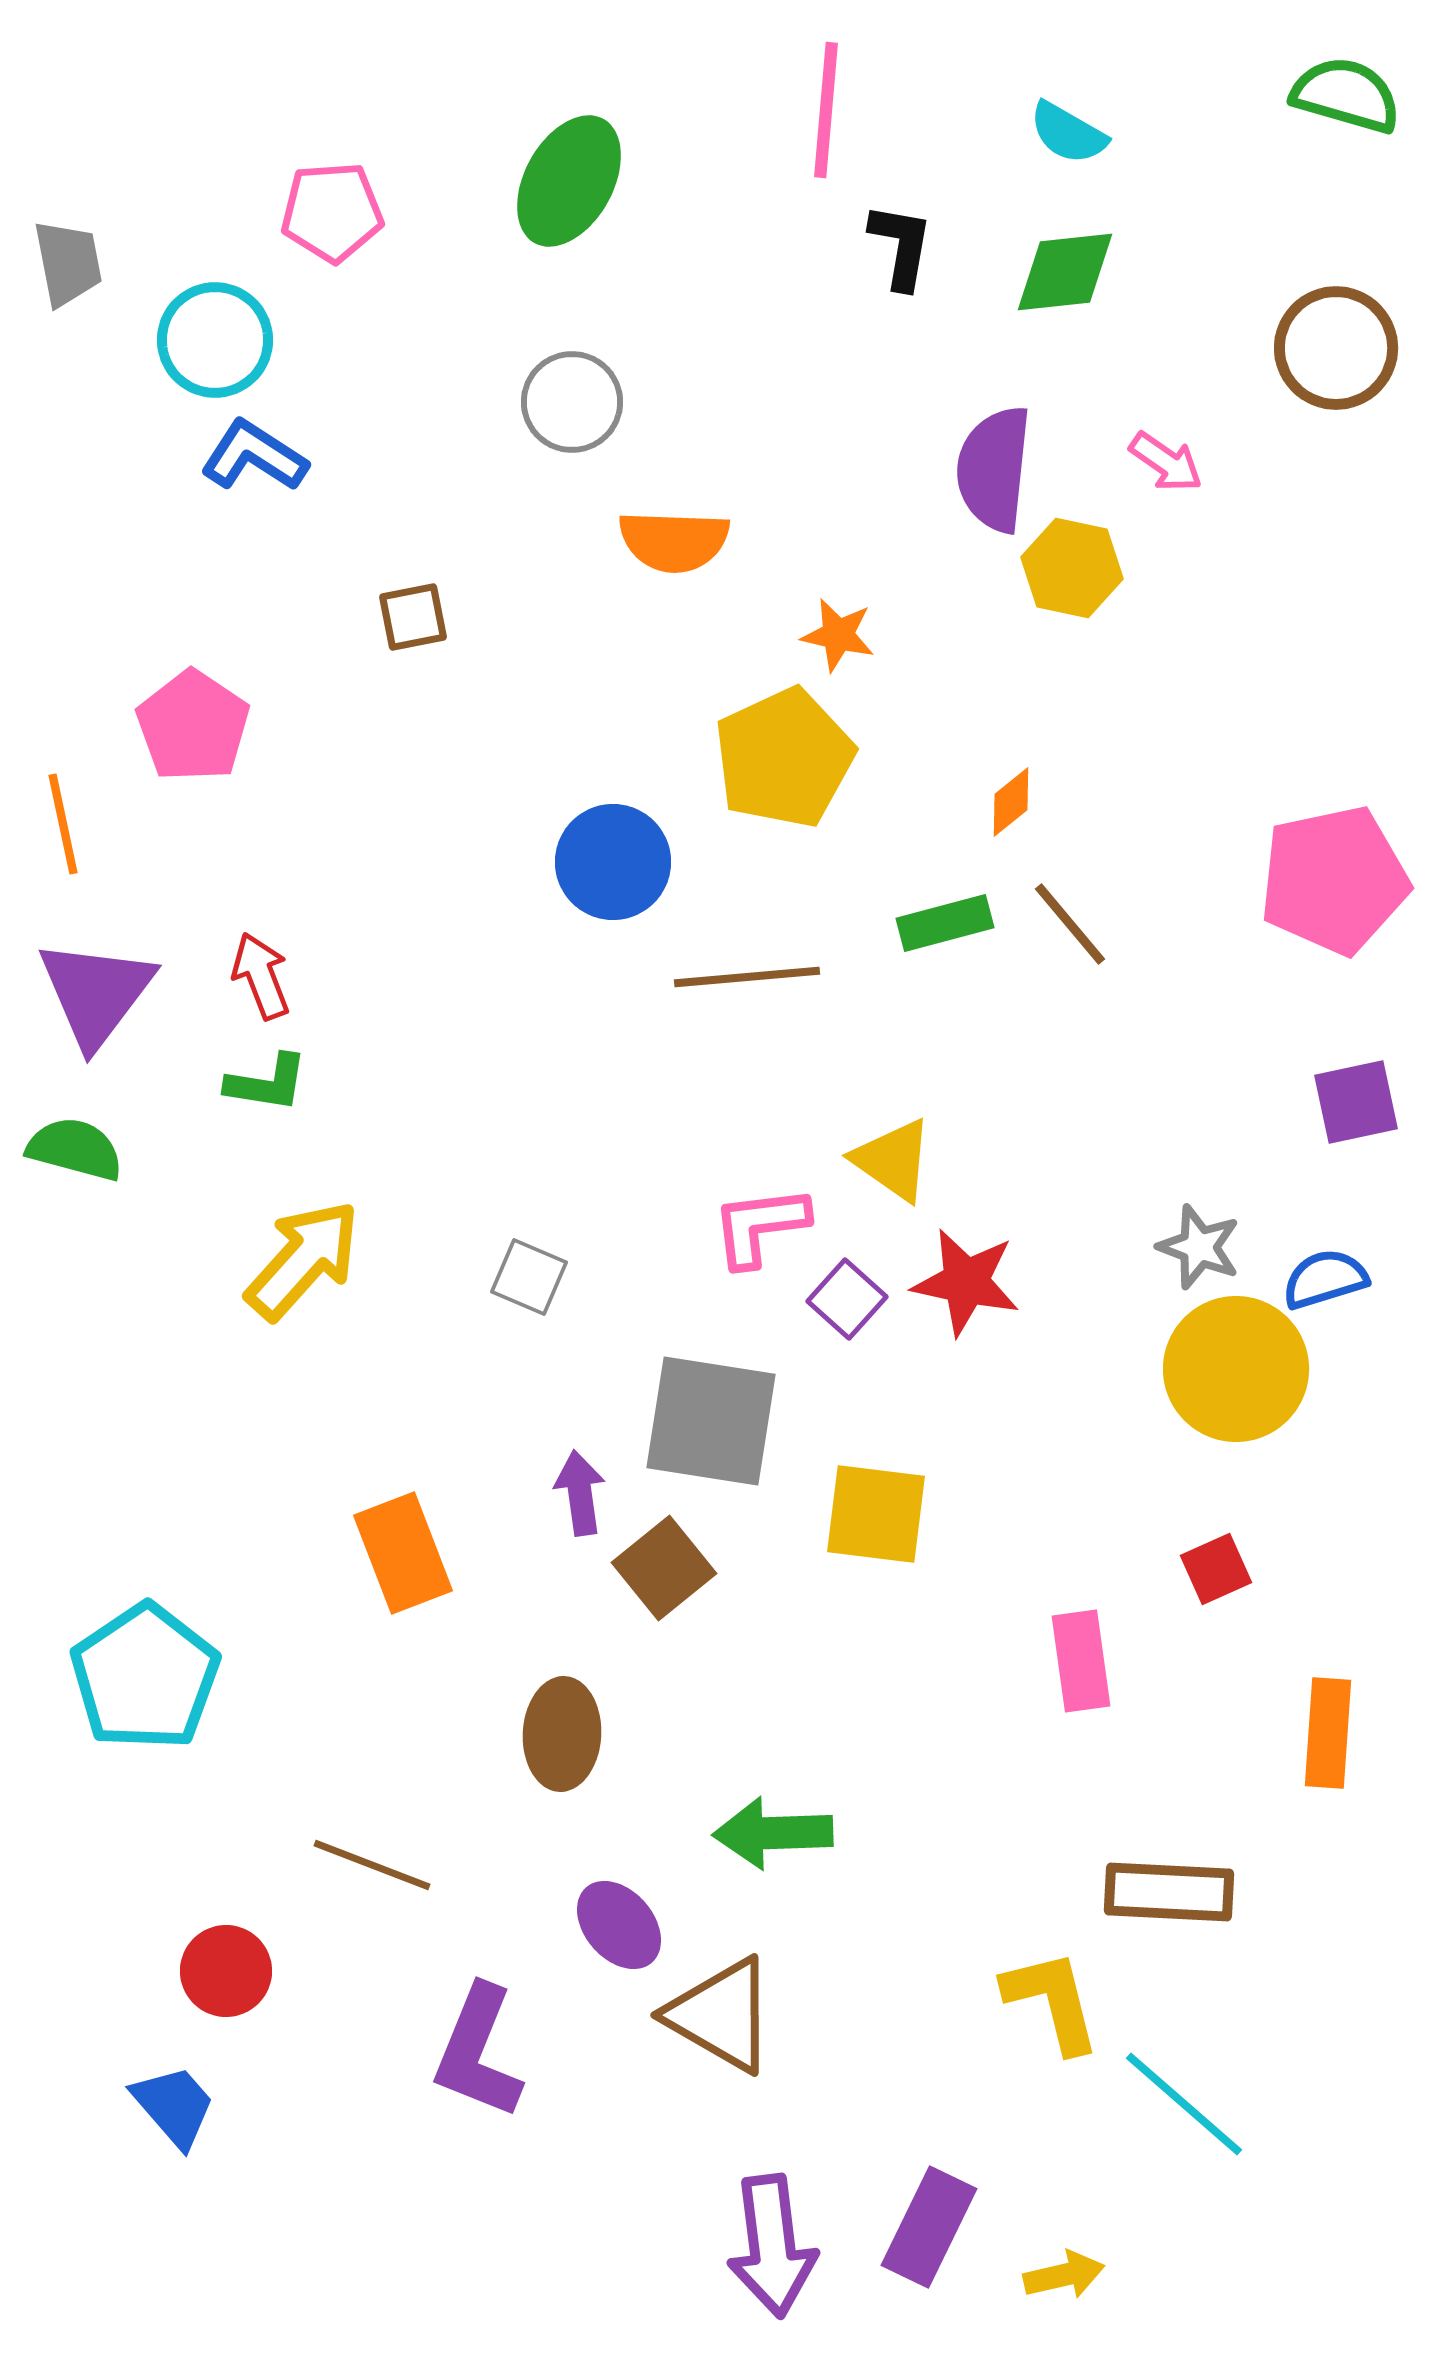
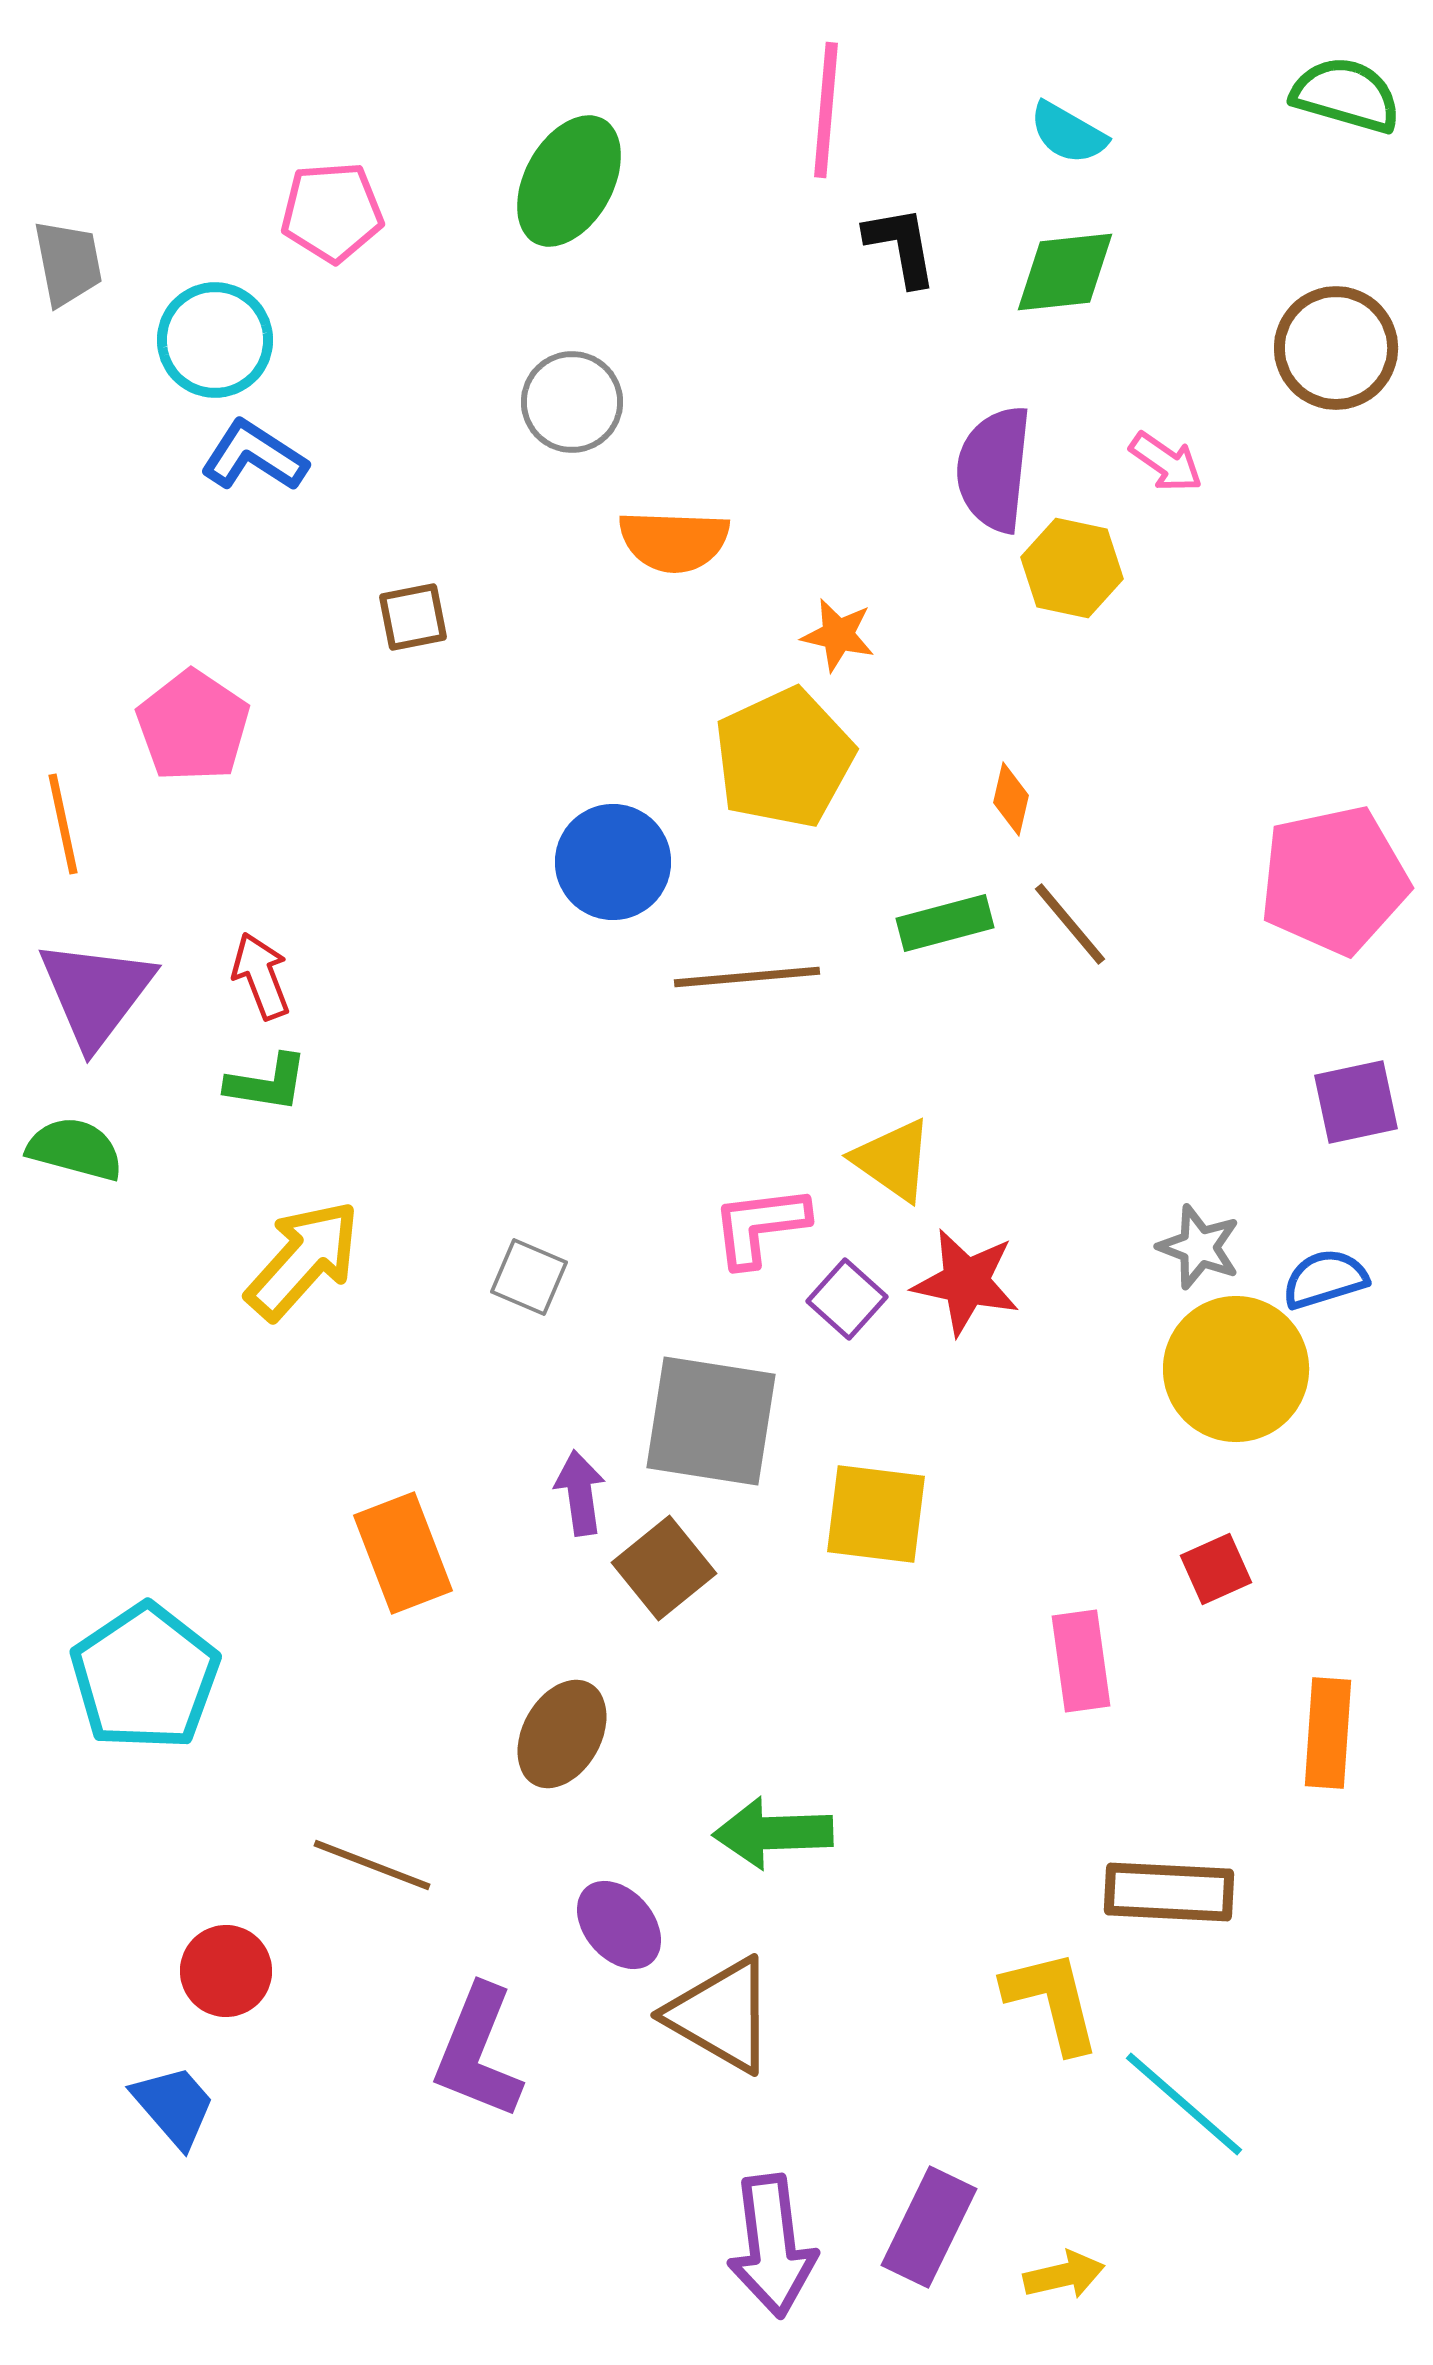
black L-shape at (901, 246): rotated 20 degrees counterclockwise
orange diamond at (1011, 802): moved 3 px up; rotated 38 degrees counterclockwise
brown ellipse at (562, 1734): rotated 26 degrees clockwise
